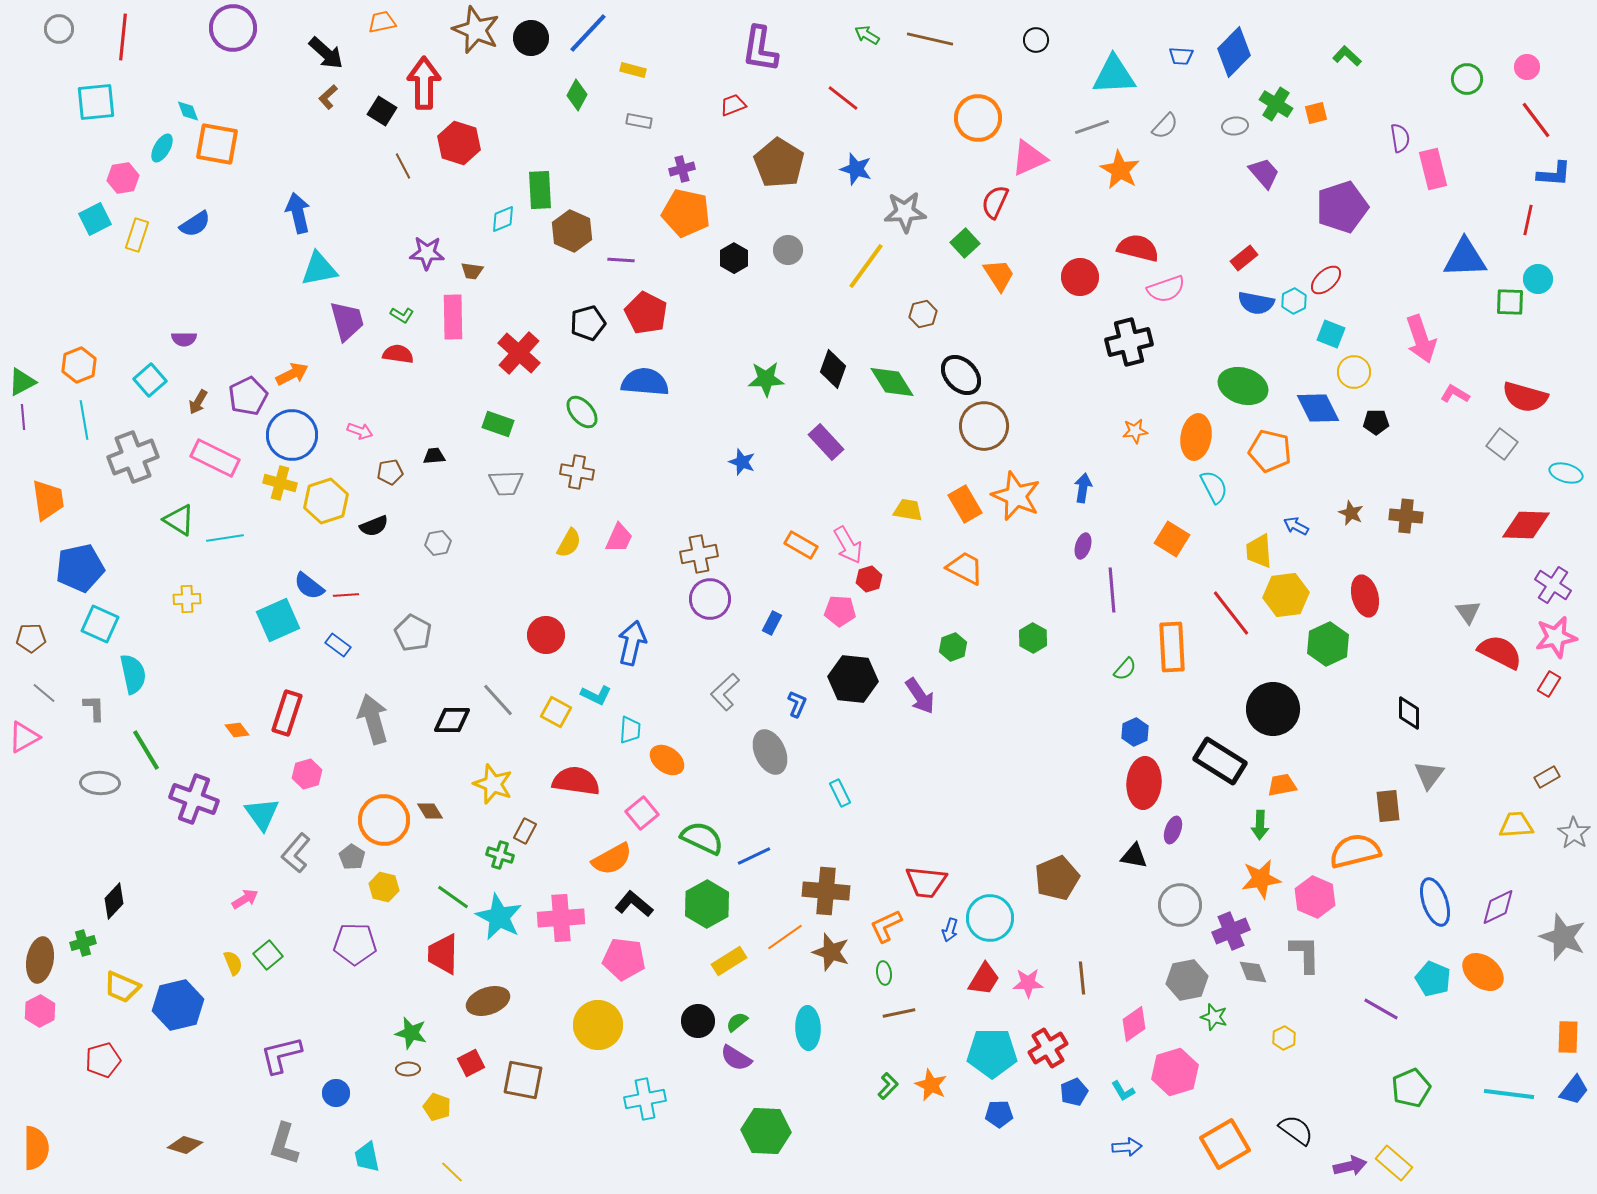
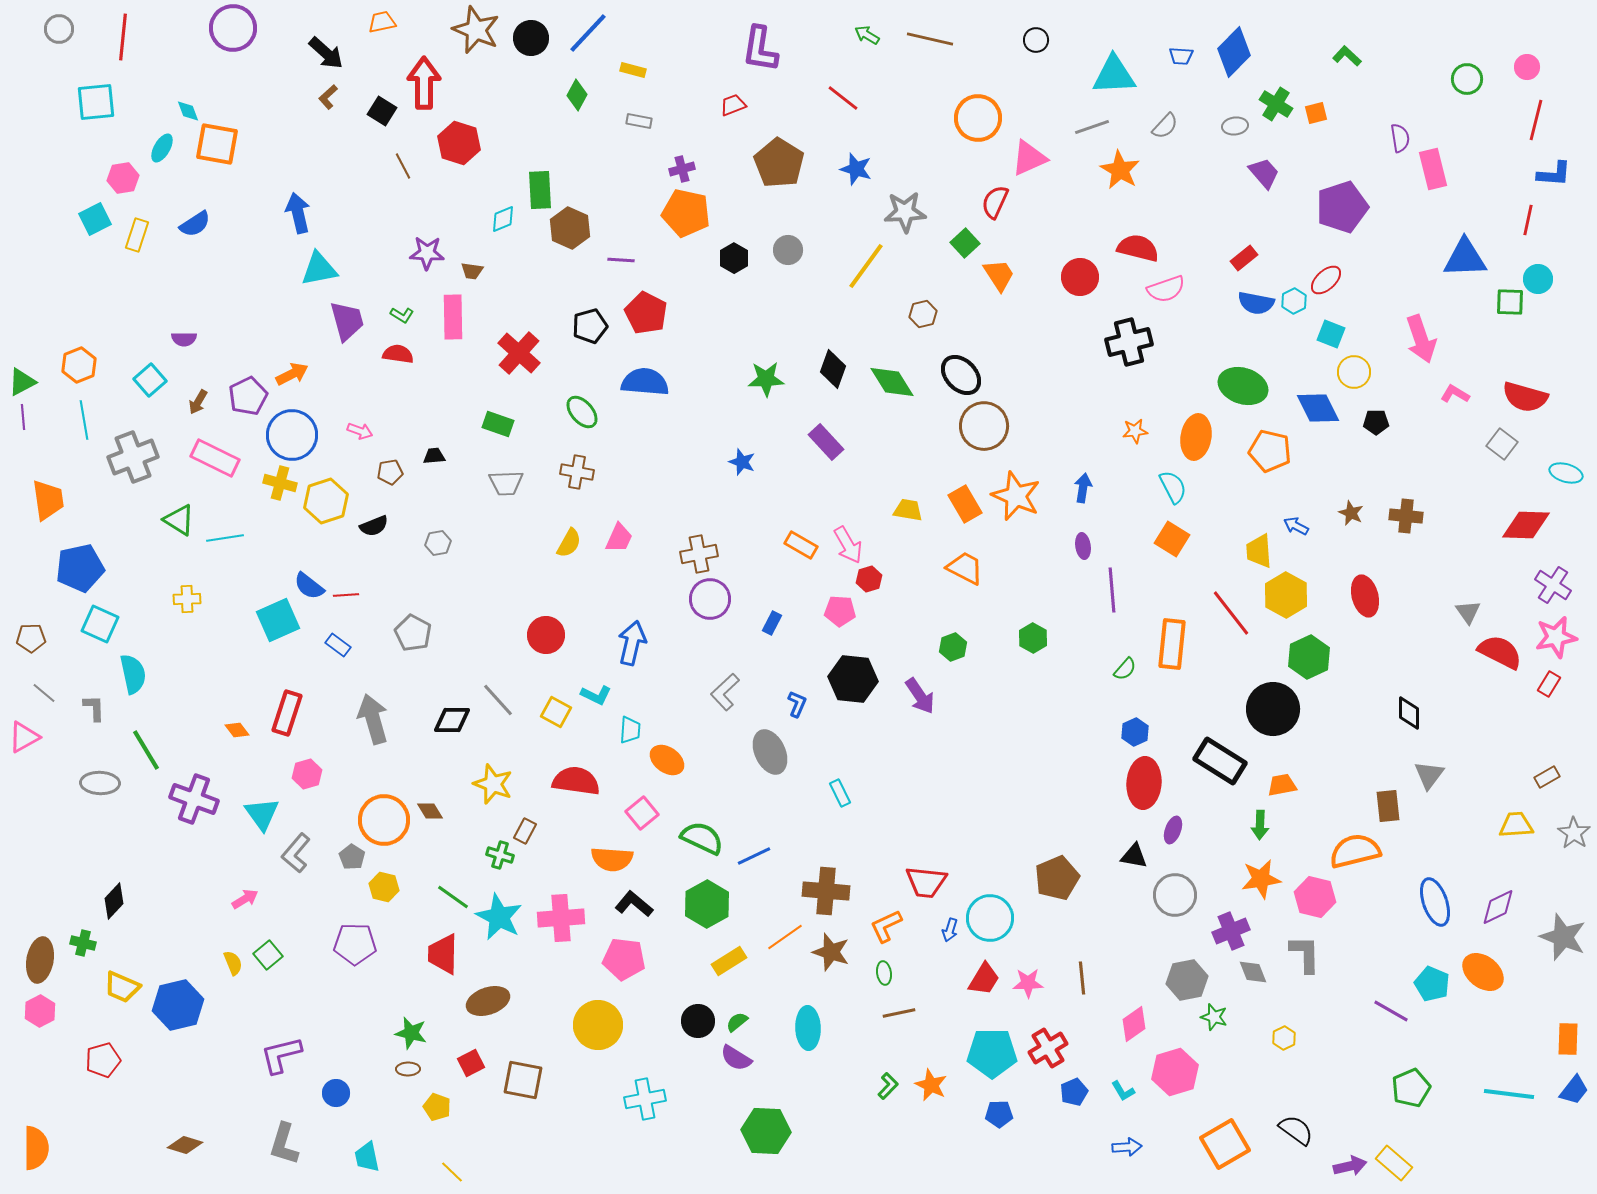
red line at (1536, 120): rotated 51 degrees clockwise
brown hexagon at (572, 231): moved 2 px left, 3 px up
black pentagon at (588, 323): moved 2 px right, 3 px down
cyan semicircle at (1214, 487): moved 41 px left
purple ellipse at (1083, 546): rotated 25 degrees counterclockwise
yellow hexagon at (1286, 595): rotated 24 degrees counterclockwise
green hexagon at (1328, 644): moved 19 px left, 13 px down
orange rectangle at (1172, 647): moved 3 px up; rotated 9 degrees clockwise
orange semicircle at (612, 859): rotated 33 degrees clockwise
pink hexagon at (1315, 897): rotated 9 degrees counterclockwise
gray circle at (1180, 905): moved 5 px left, 10 px up
green cross at (83, 943): rotated 30 degrees clockwise
cyan pentagon at (1433, 979): moved 1 px left, 5 px down
purple line at (1381, 1009): moved 10 px right, 2 px down
orange rectangle at (1568, 1037): moved 2 px down
